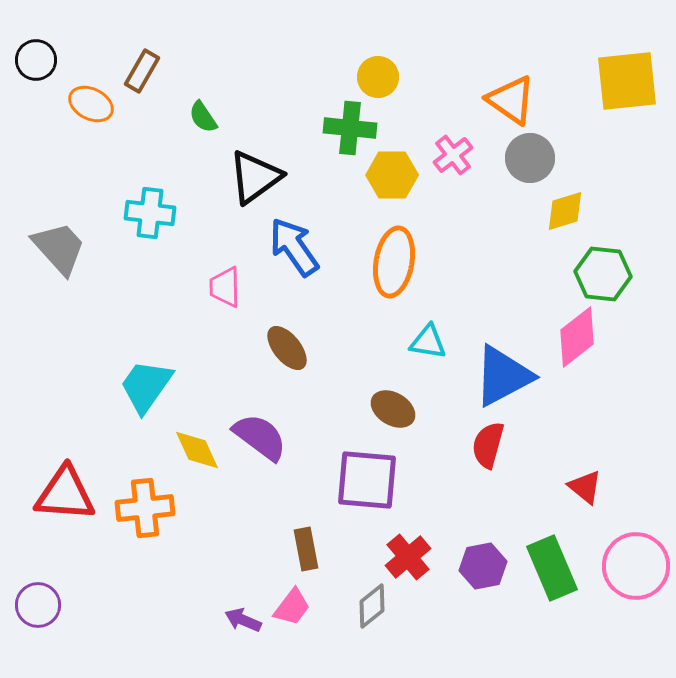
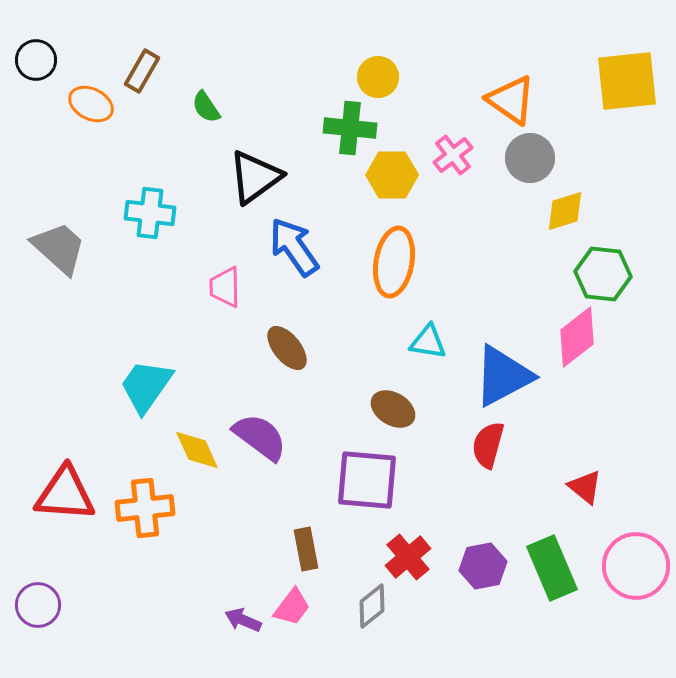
green semicircle at (203, 117): moved 3 px right, 10 px up
gray trapezoid at (59, 248): rotated 6 degrees counterclockwise
